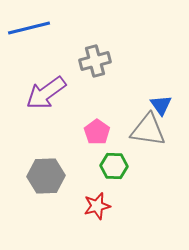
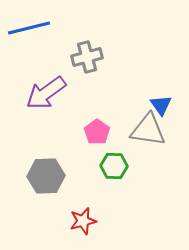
gray cross: moved 8 px left, 4 px up
red star: moved 14 px left, 15 px down
